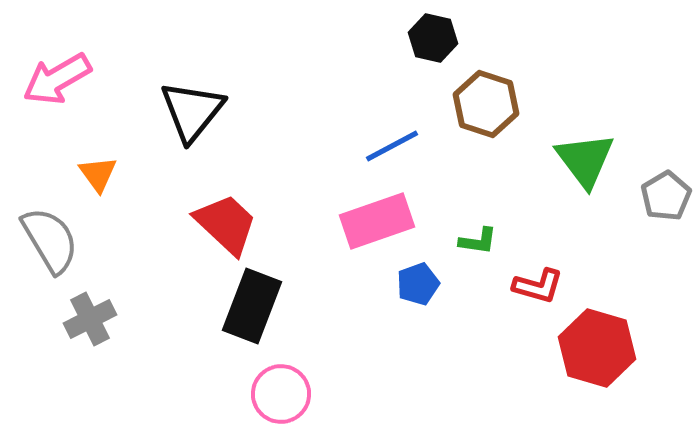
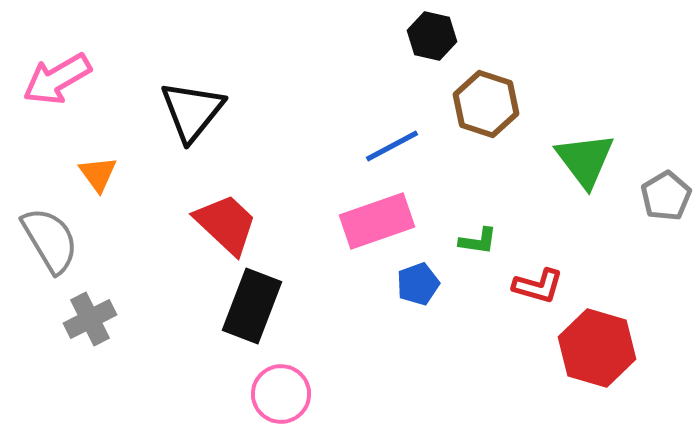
black hexagon: moved 1 px left, 2 px up
